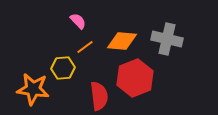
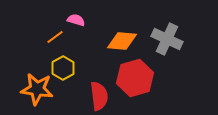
pink semicircle: moved 2 px left, 1 px up; rotated 30 degrees counterclockwise
gray cross: rotated 12 degrees clockwise
orange line: moved 30 px left, 10 px up
yellow hexagon: rotated 25 degrees counterclockwise
red hexagon: rotated 6 degrees clockwise
orange star: moved 4 px right
